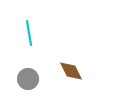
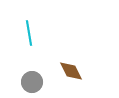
gray circle: moved 4 px right, 3 px down
